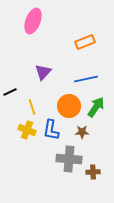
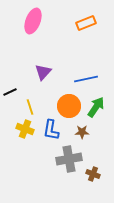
orange rectangle: moved 1 px right, 19 px up
yellow line: moved 2 px left
yellow cross: moved 2 px left, 1 px up
gray cross: rotated 15 degrees counterclockwise
brown cross: moved 2 px down; rotated 24 degrees clockwise
